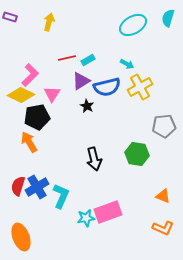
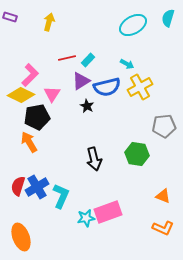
cyan rectangle: rotated 16 degrees counterclockwise
